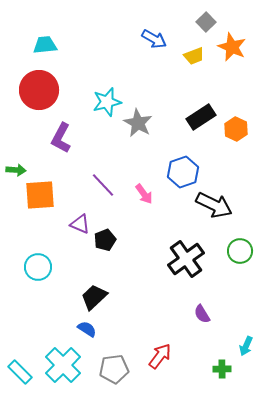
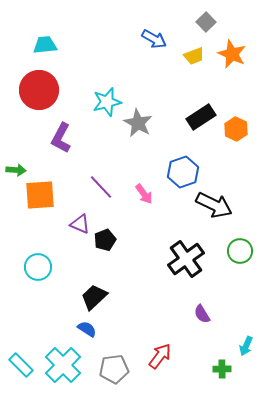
orange star: moved 7 px down
purple line: moved 2 px left, 2 px down
cyan rectangle: moved 1 px right, 7 px up
